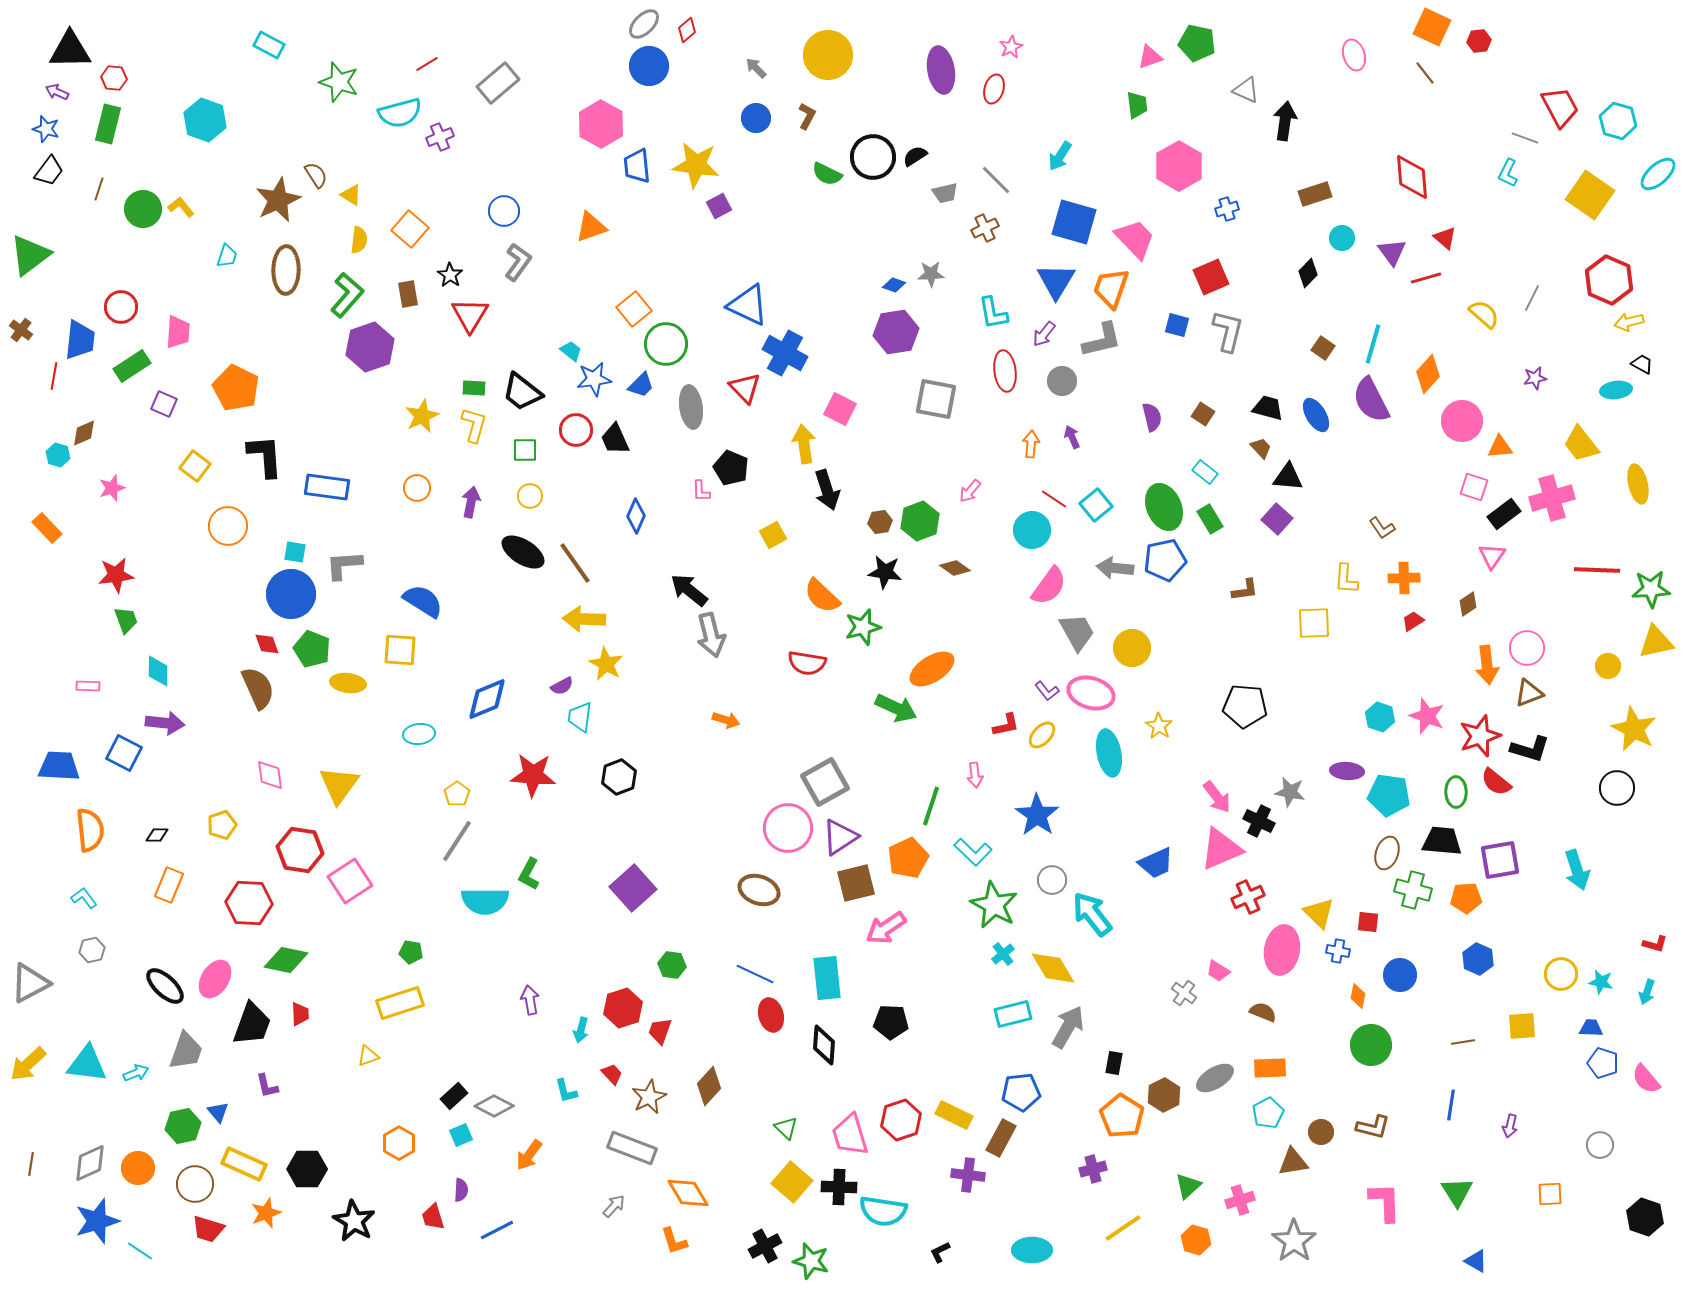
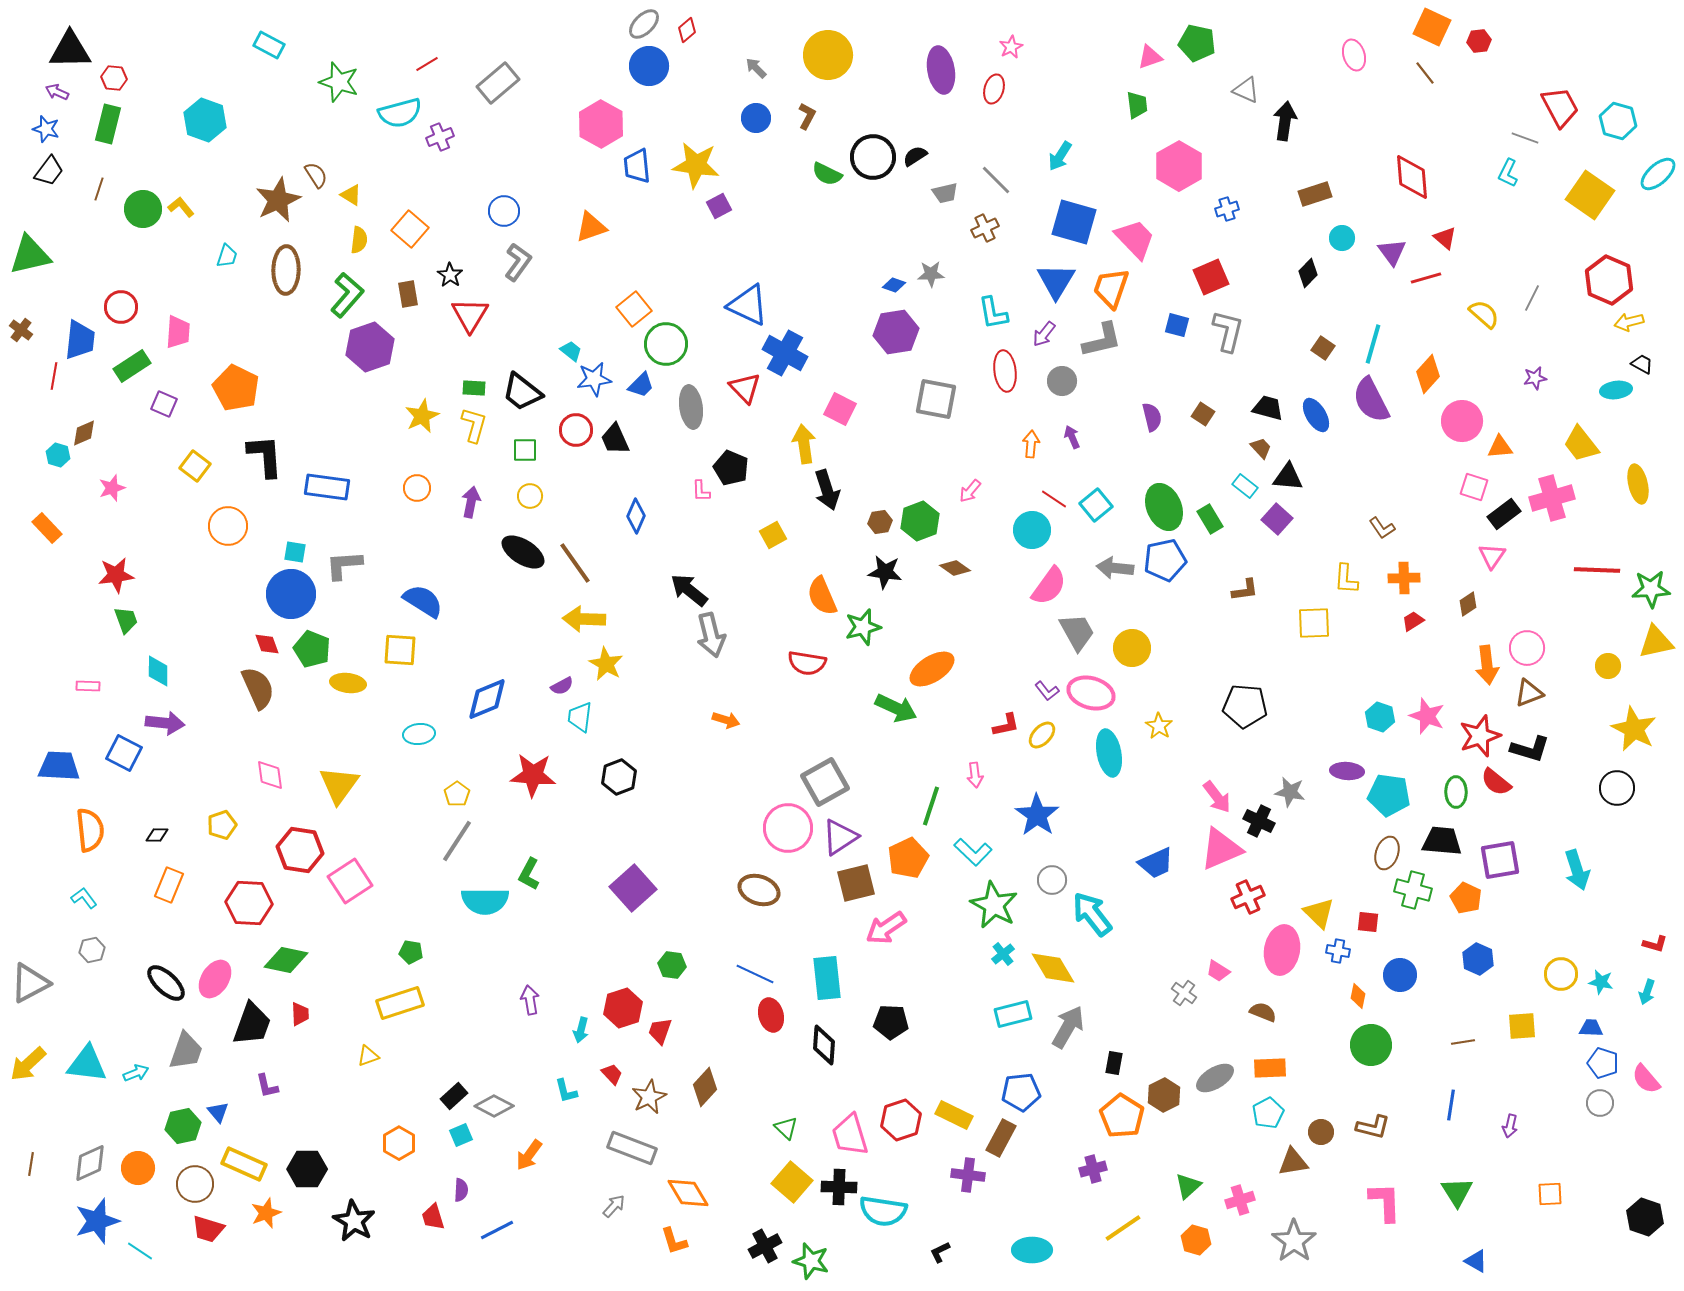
green triangle at (30, 255): rotated 24 degrees clockwise
cyan rectangle at (1205, 472): moved 40 px right, 14 px down
orange semicircle at (822, 596): rotated 24 degrees clockwise
orange pentagon at (1466, 898): rotated 28 degrees clockwise
black ellipse at (165, 986): moved 1 px right, 3 px up
brown diamond at (709, 1086): moved 4 px left, 1 px down
gray circle at (1600, 1145): moved 42 px up
